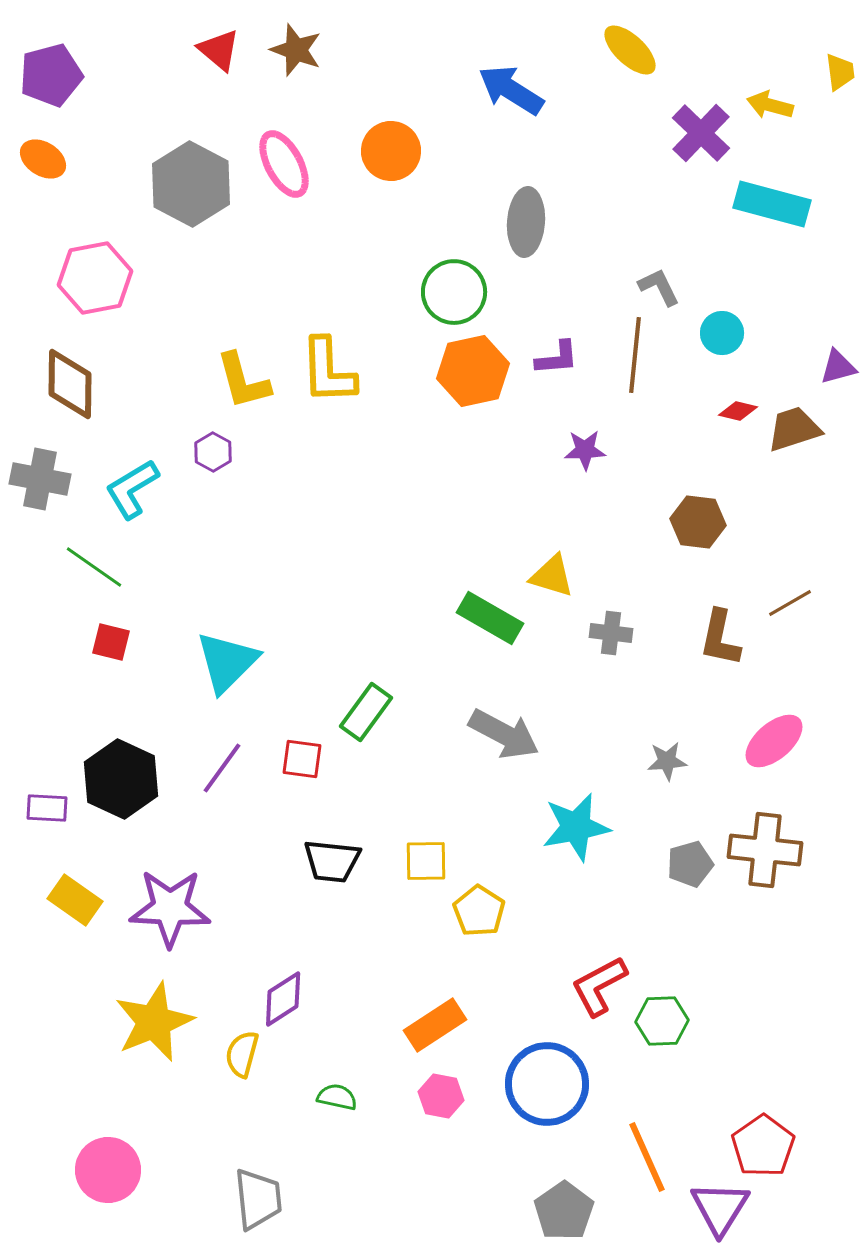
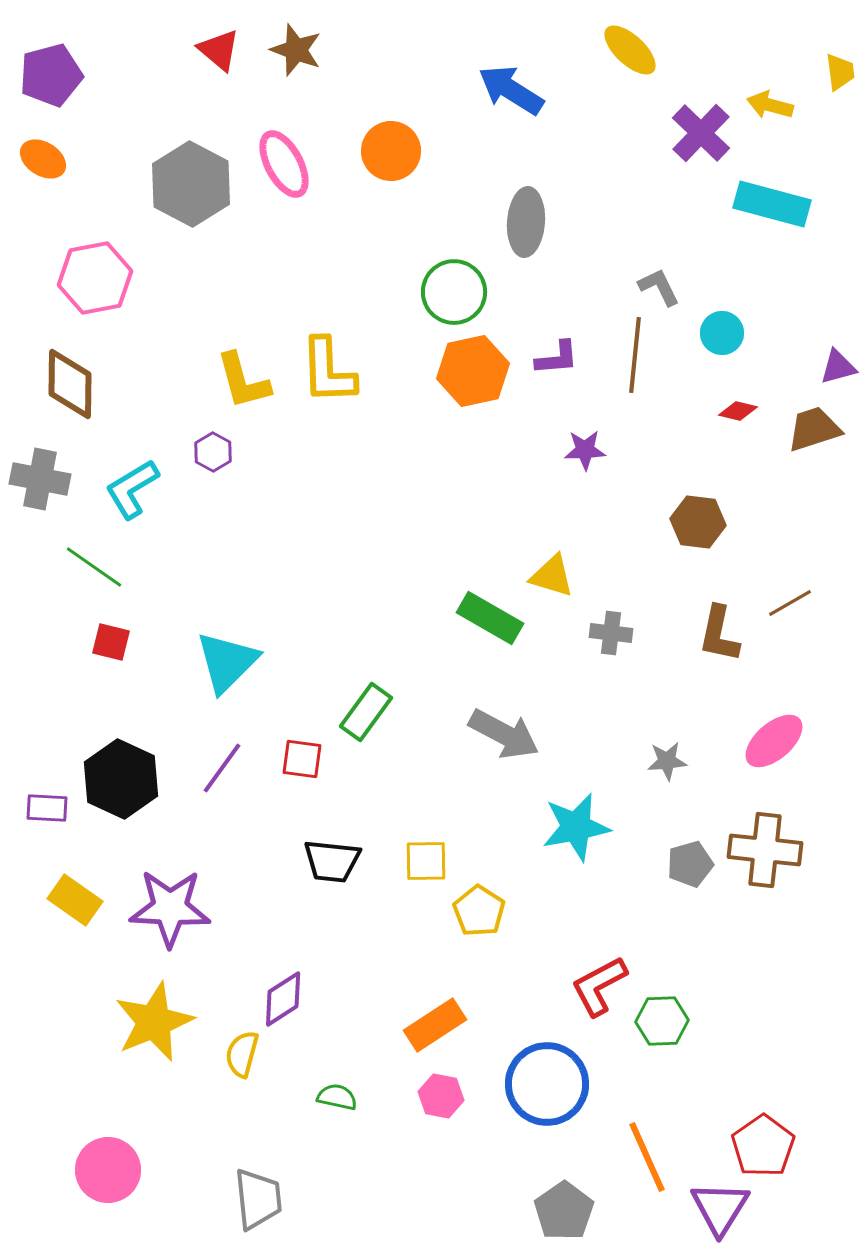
brown trapezoid at (794, 429): moved 20 px right
brown L-shape at (720, 638): moved 1 px left, 4 px up
